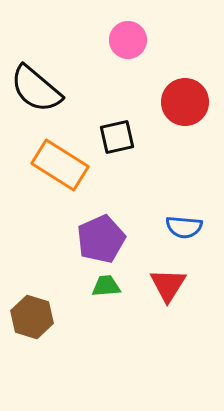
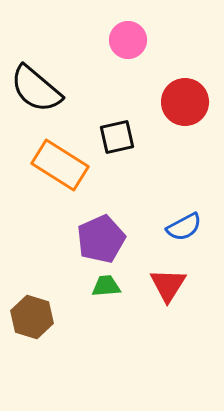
blue semicircle: rotated 33 degrees counterclockwise
